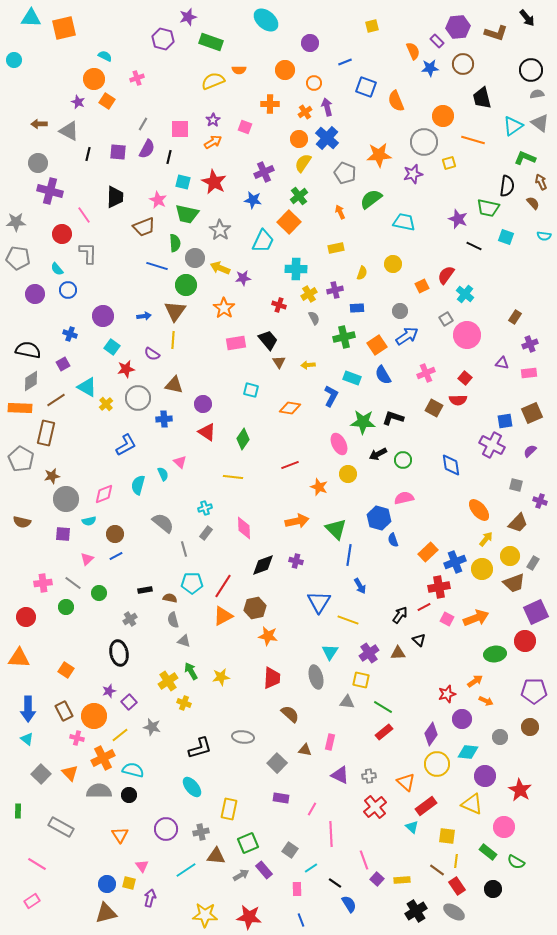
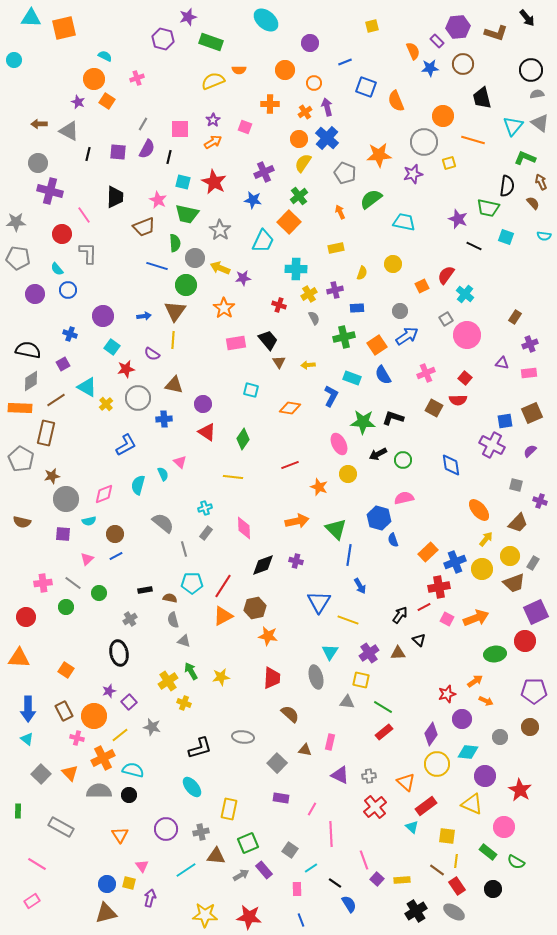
cyan triangle at (513, 126): rotated 15 degrees counterclockwise
